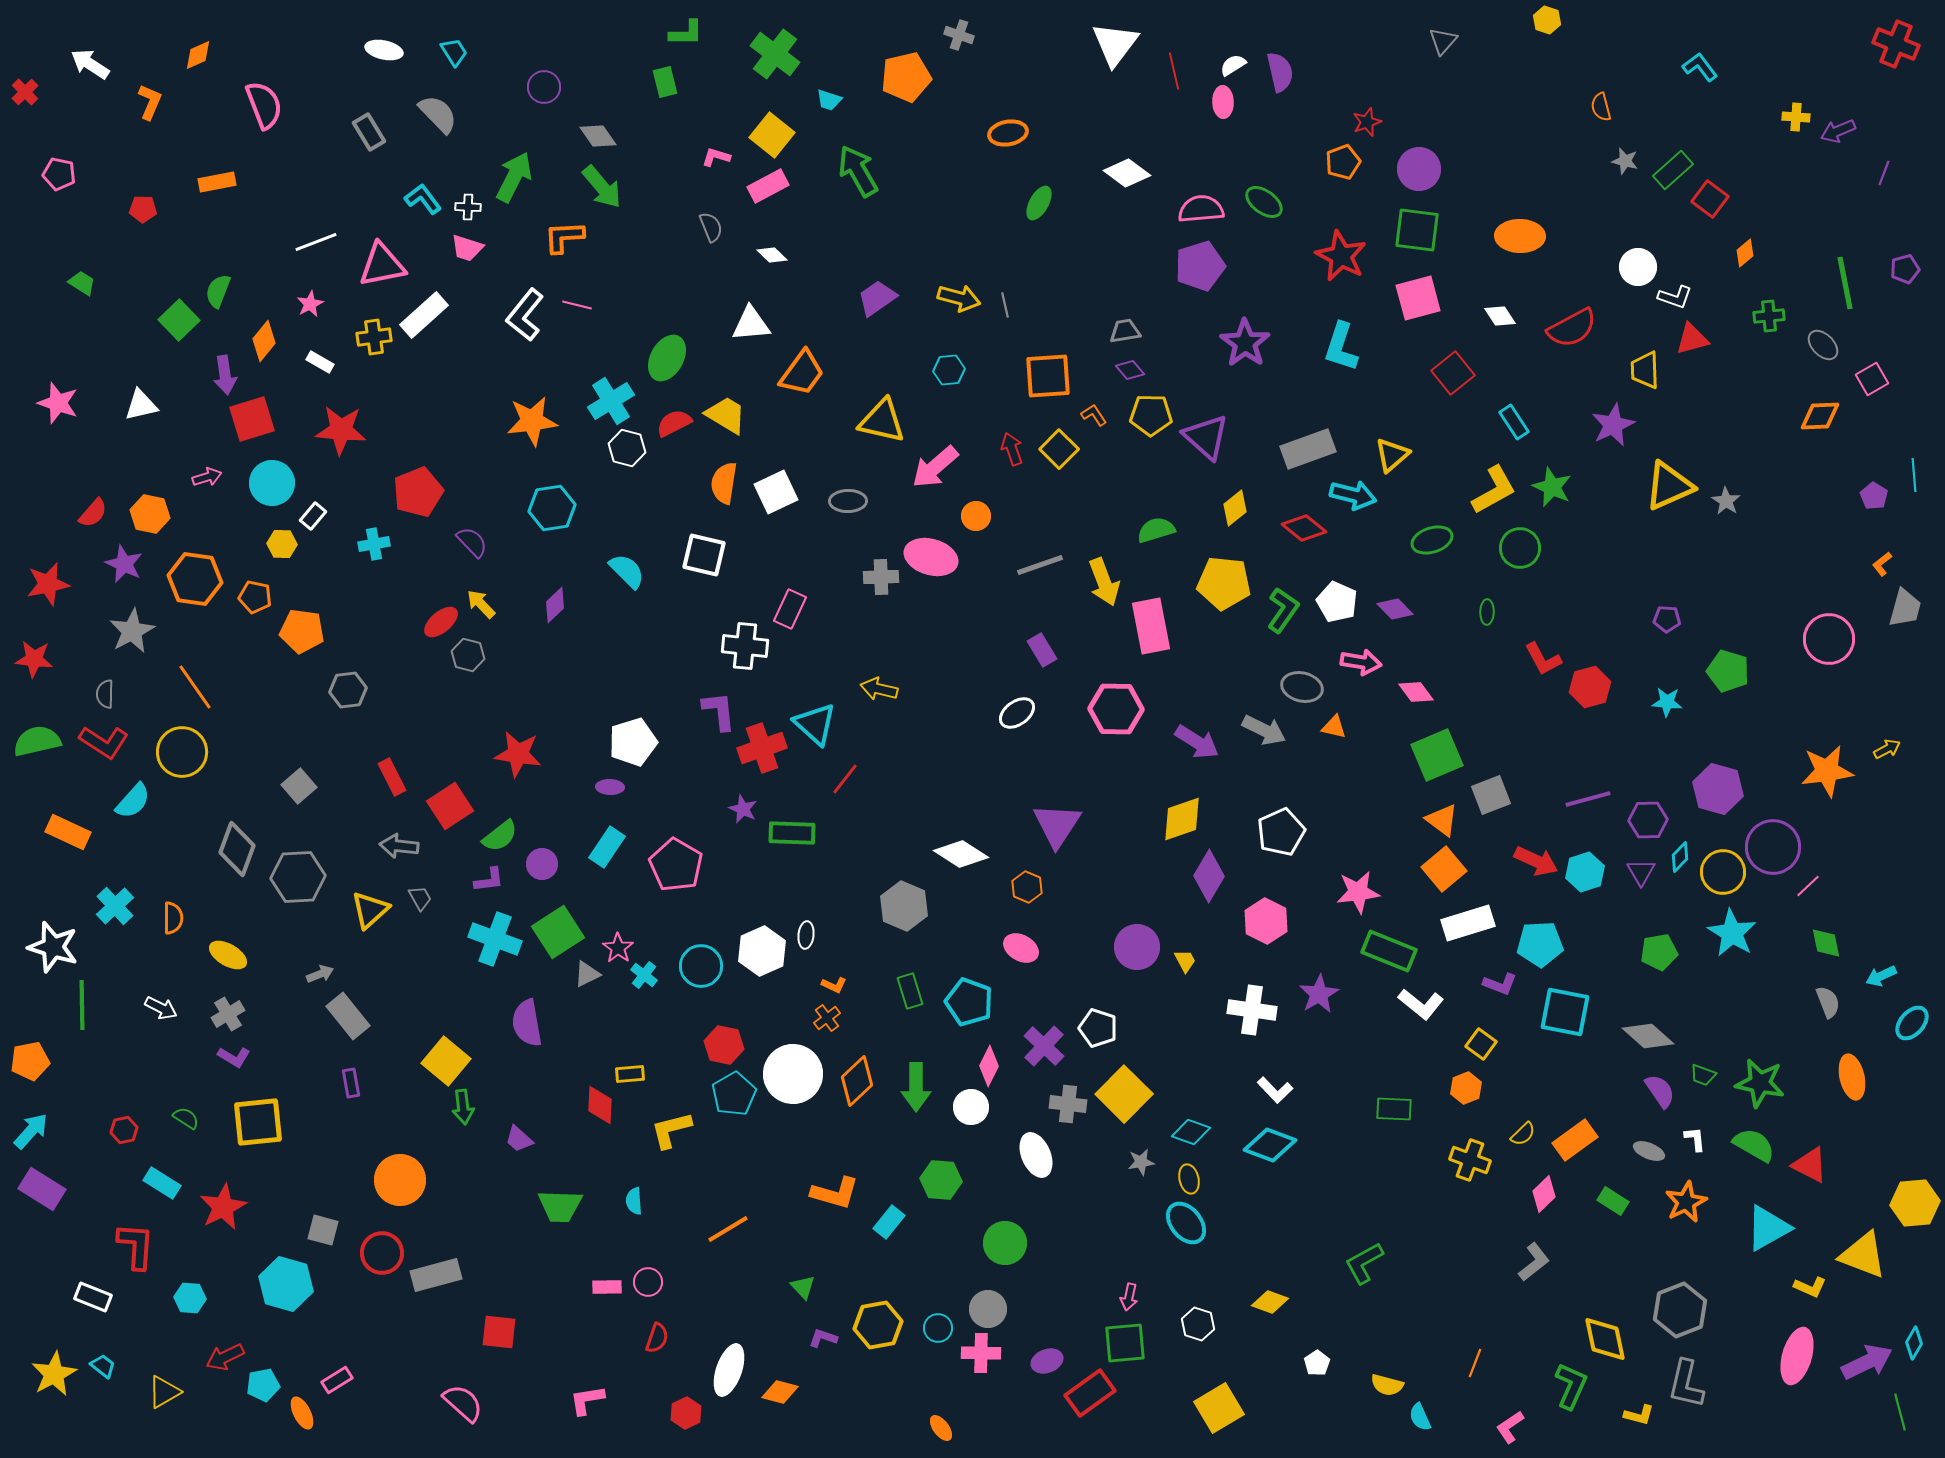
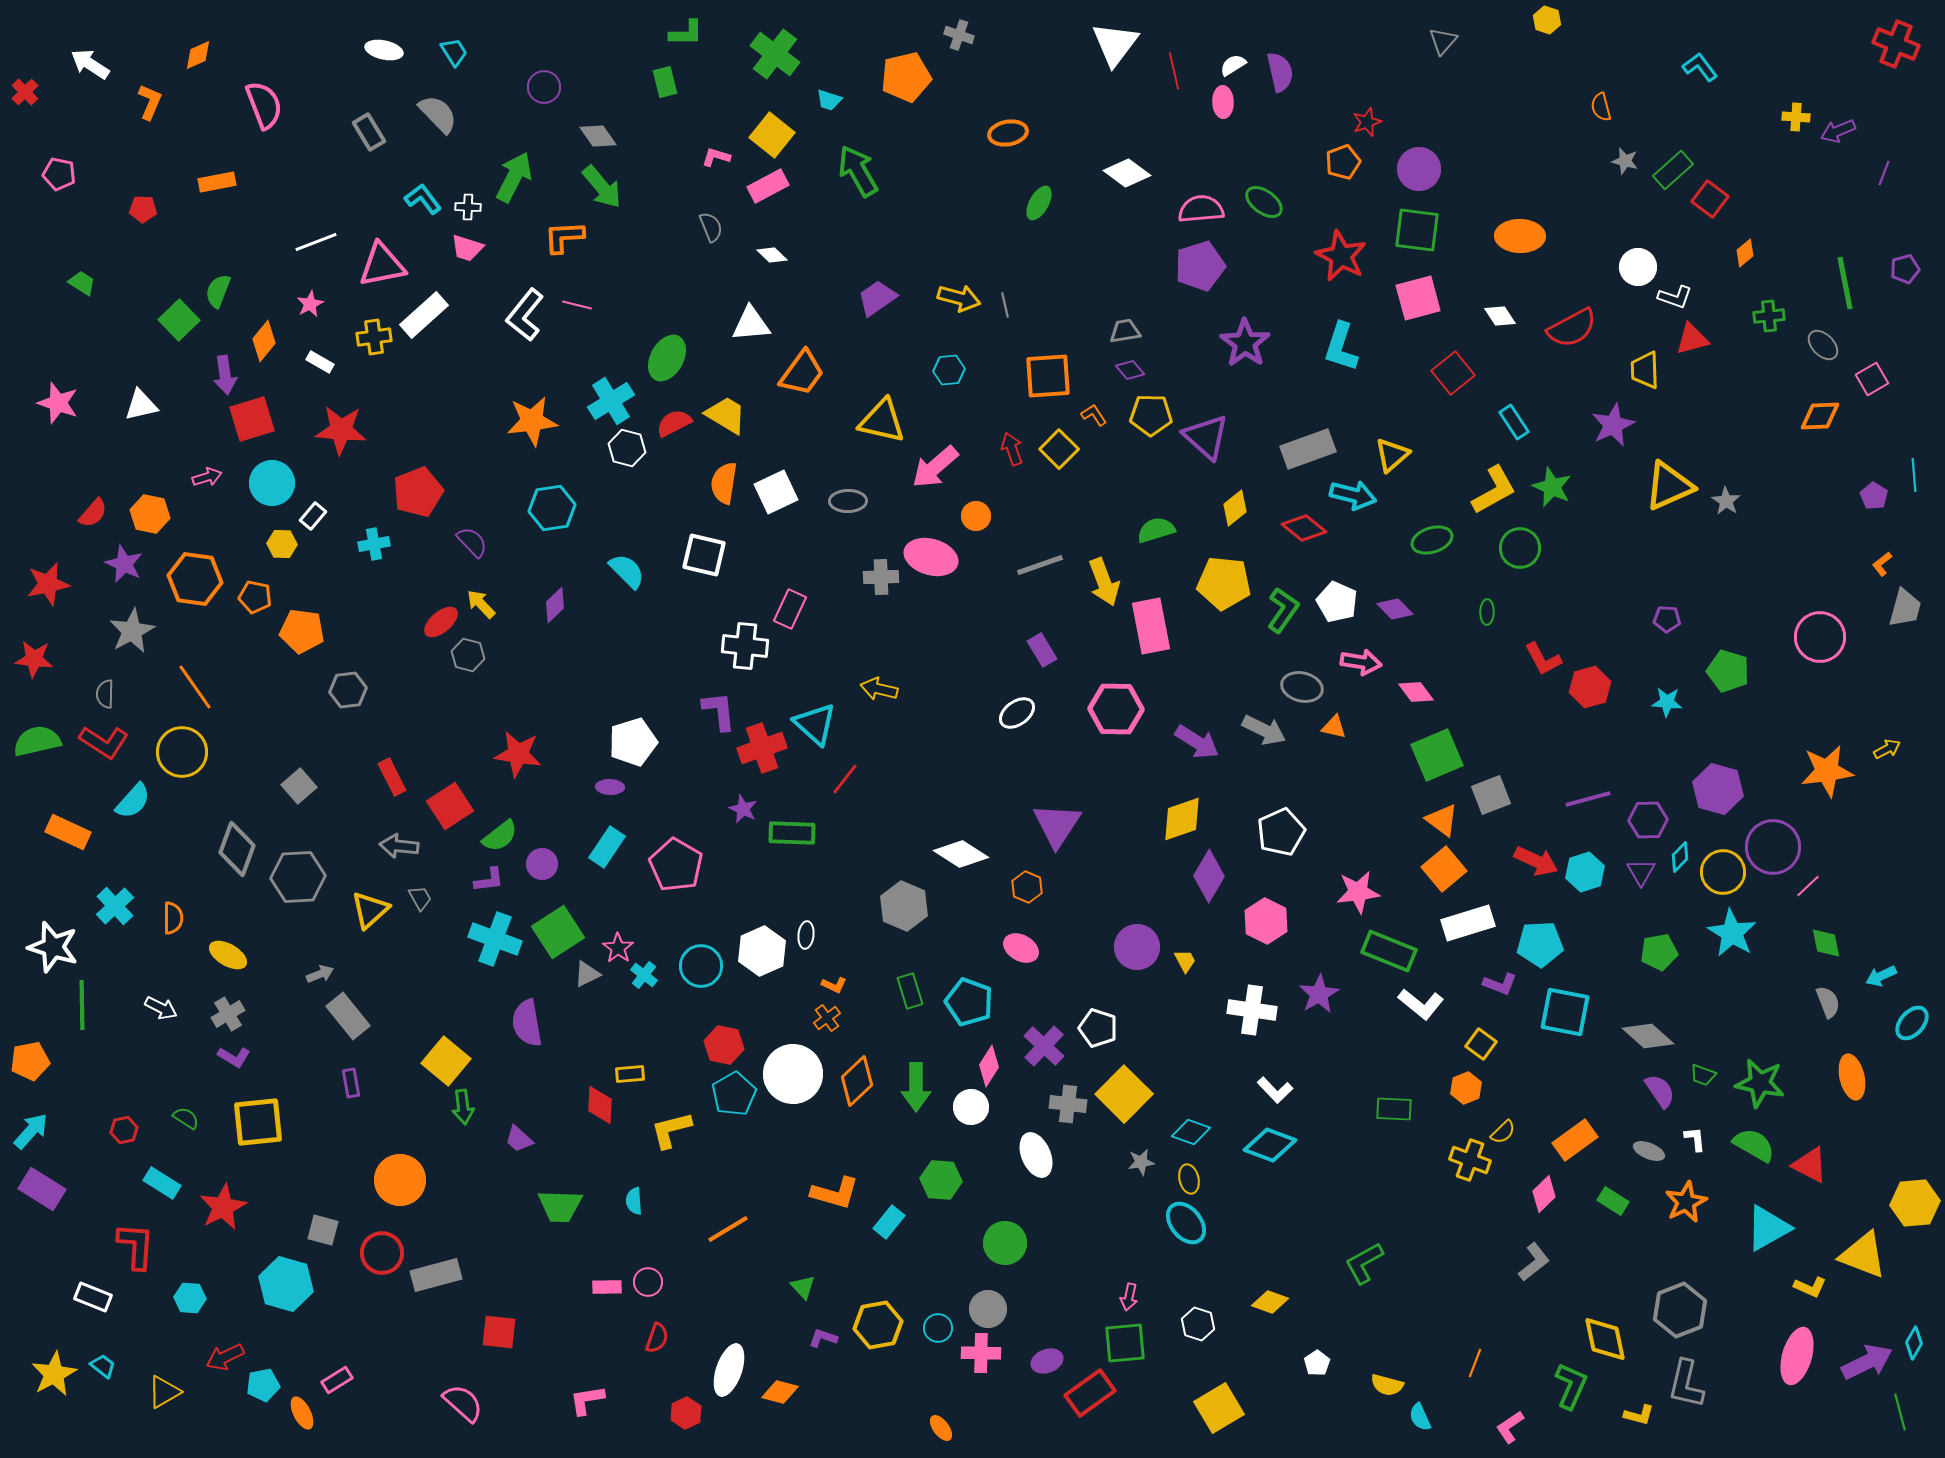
pink circle at (1829, 639): moved 9 px left, 2 px up
pink diamond at (989, 1066): rotated 6 degrees clockwise
yellow semicircle at (1523, 1134): moved 20 px left, 2 px up
